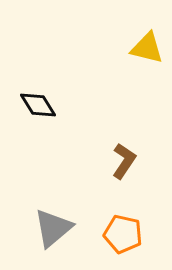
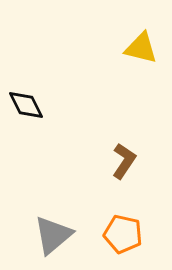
yellow triangle: moved 6 px left
black diamond: moved 12 px left; rotated 6 degrees clockwise
gray triangle: moved 7 px down
